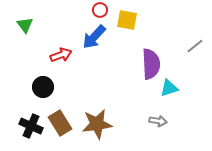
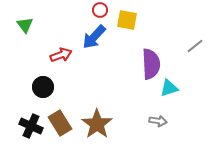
brown star: rotated 28 degrees counterclockwise
